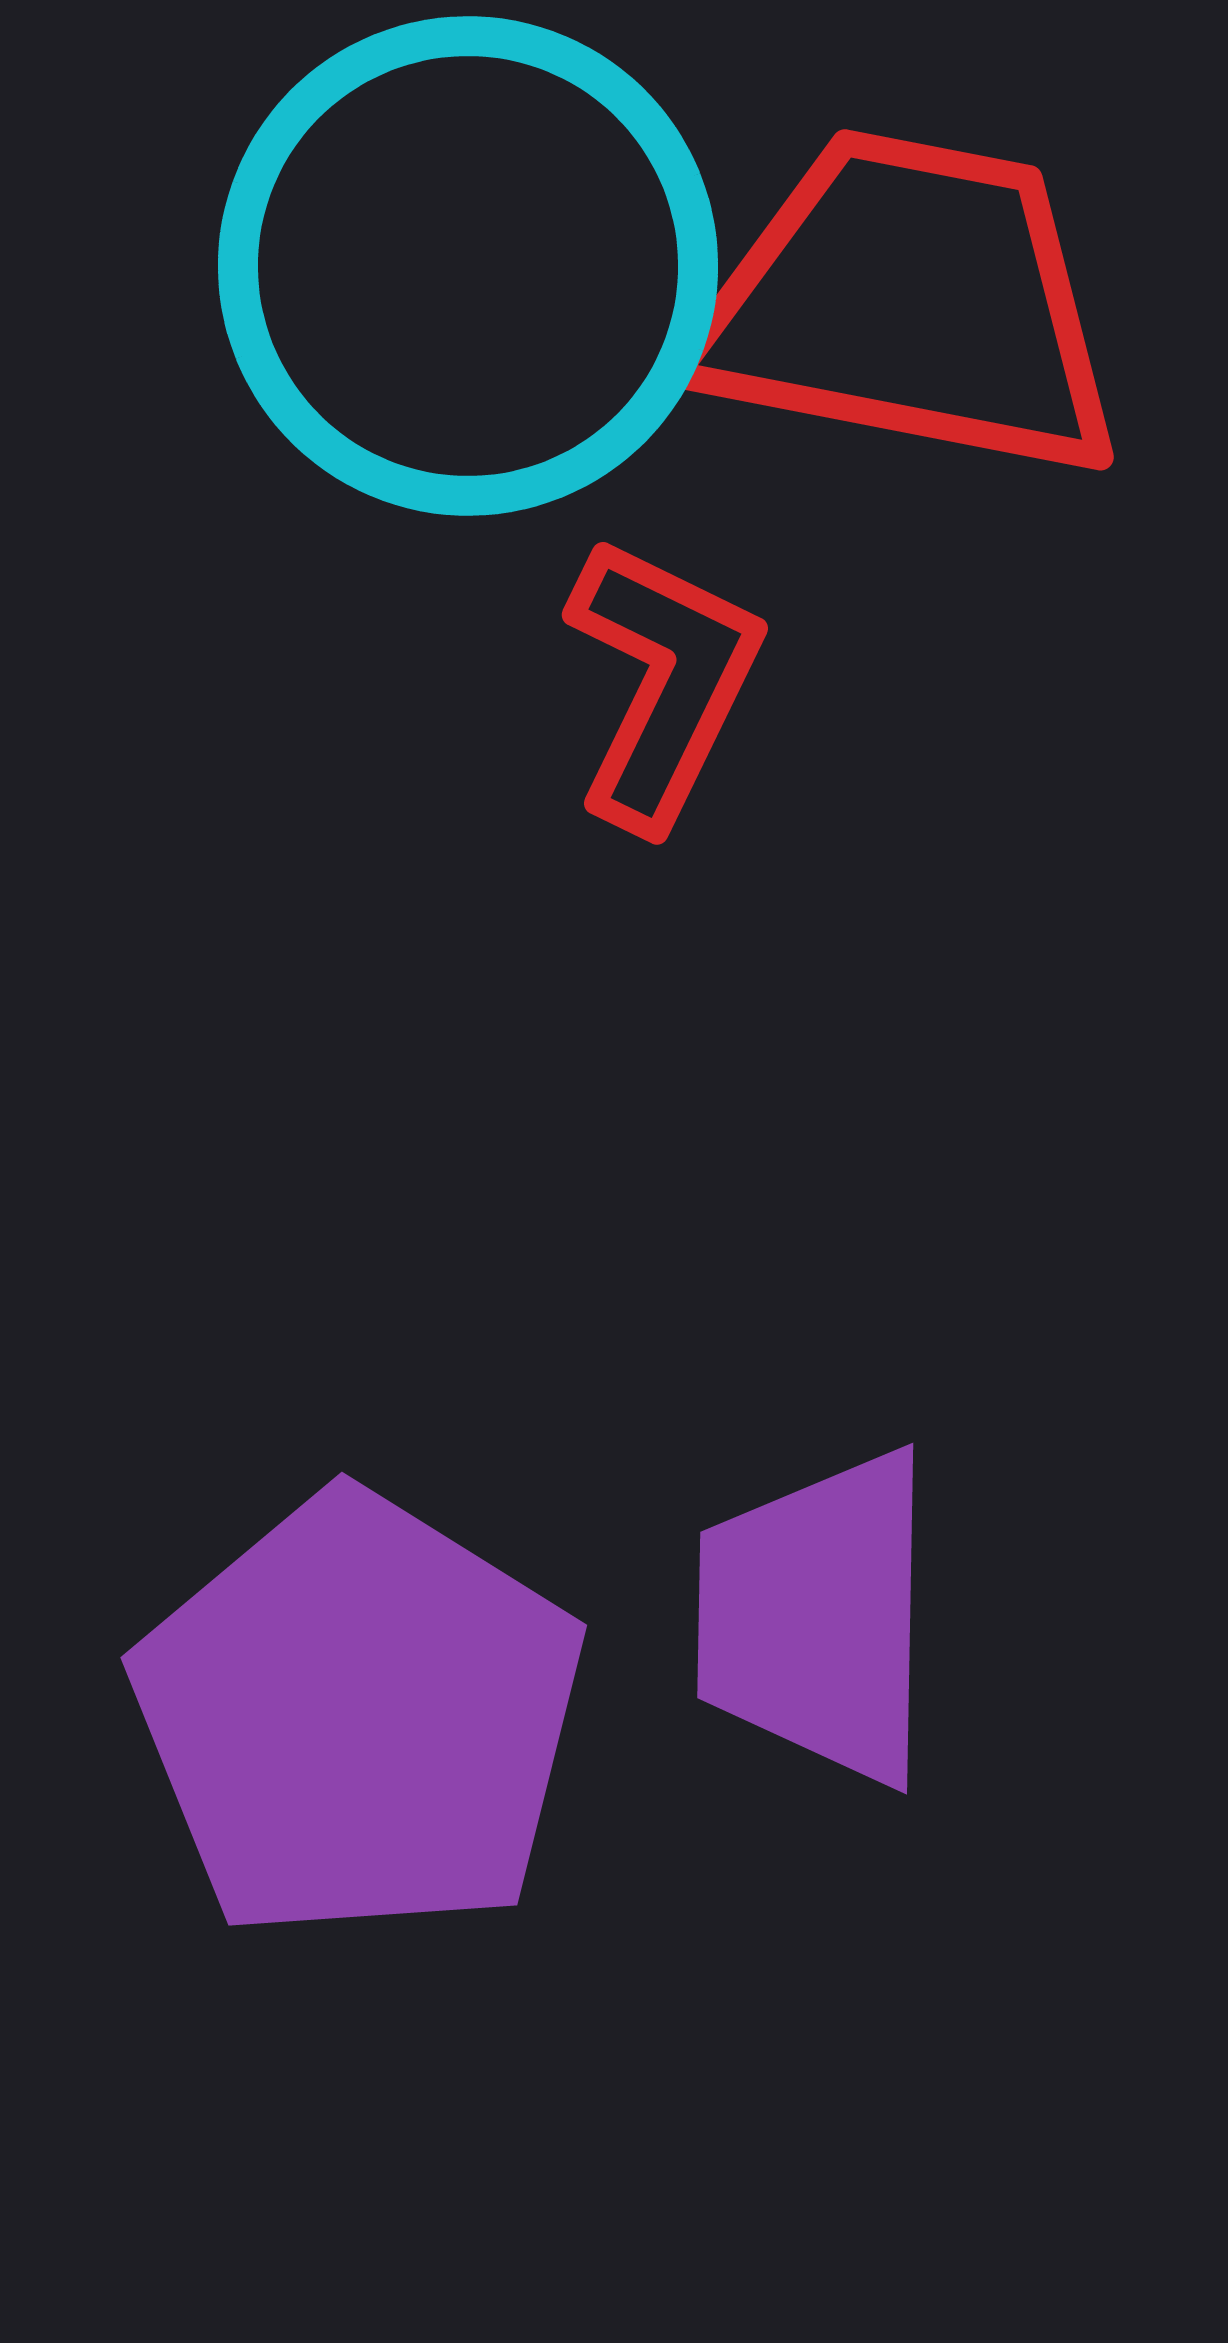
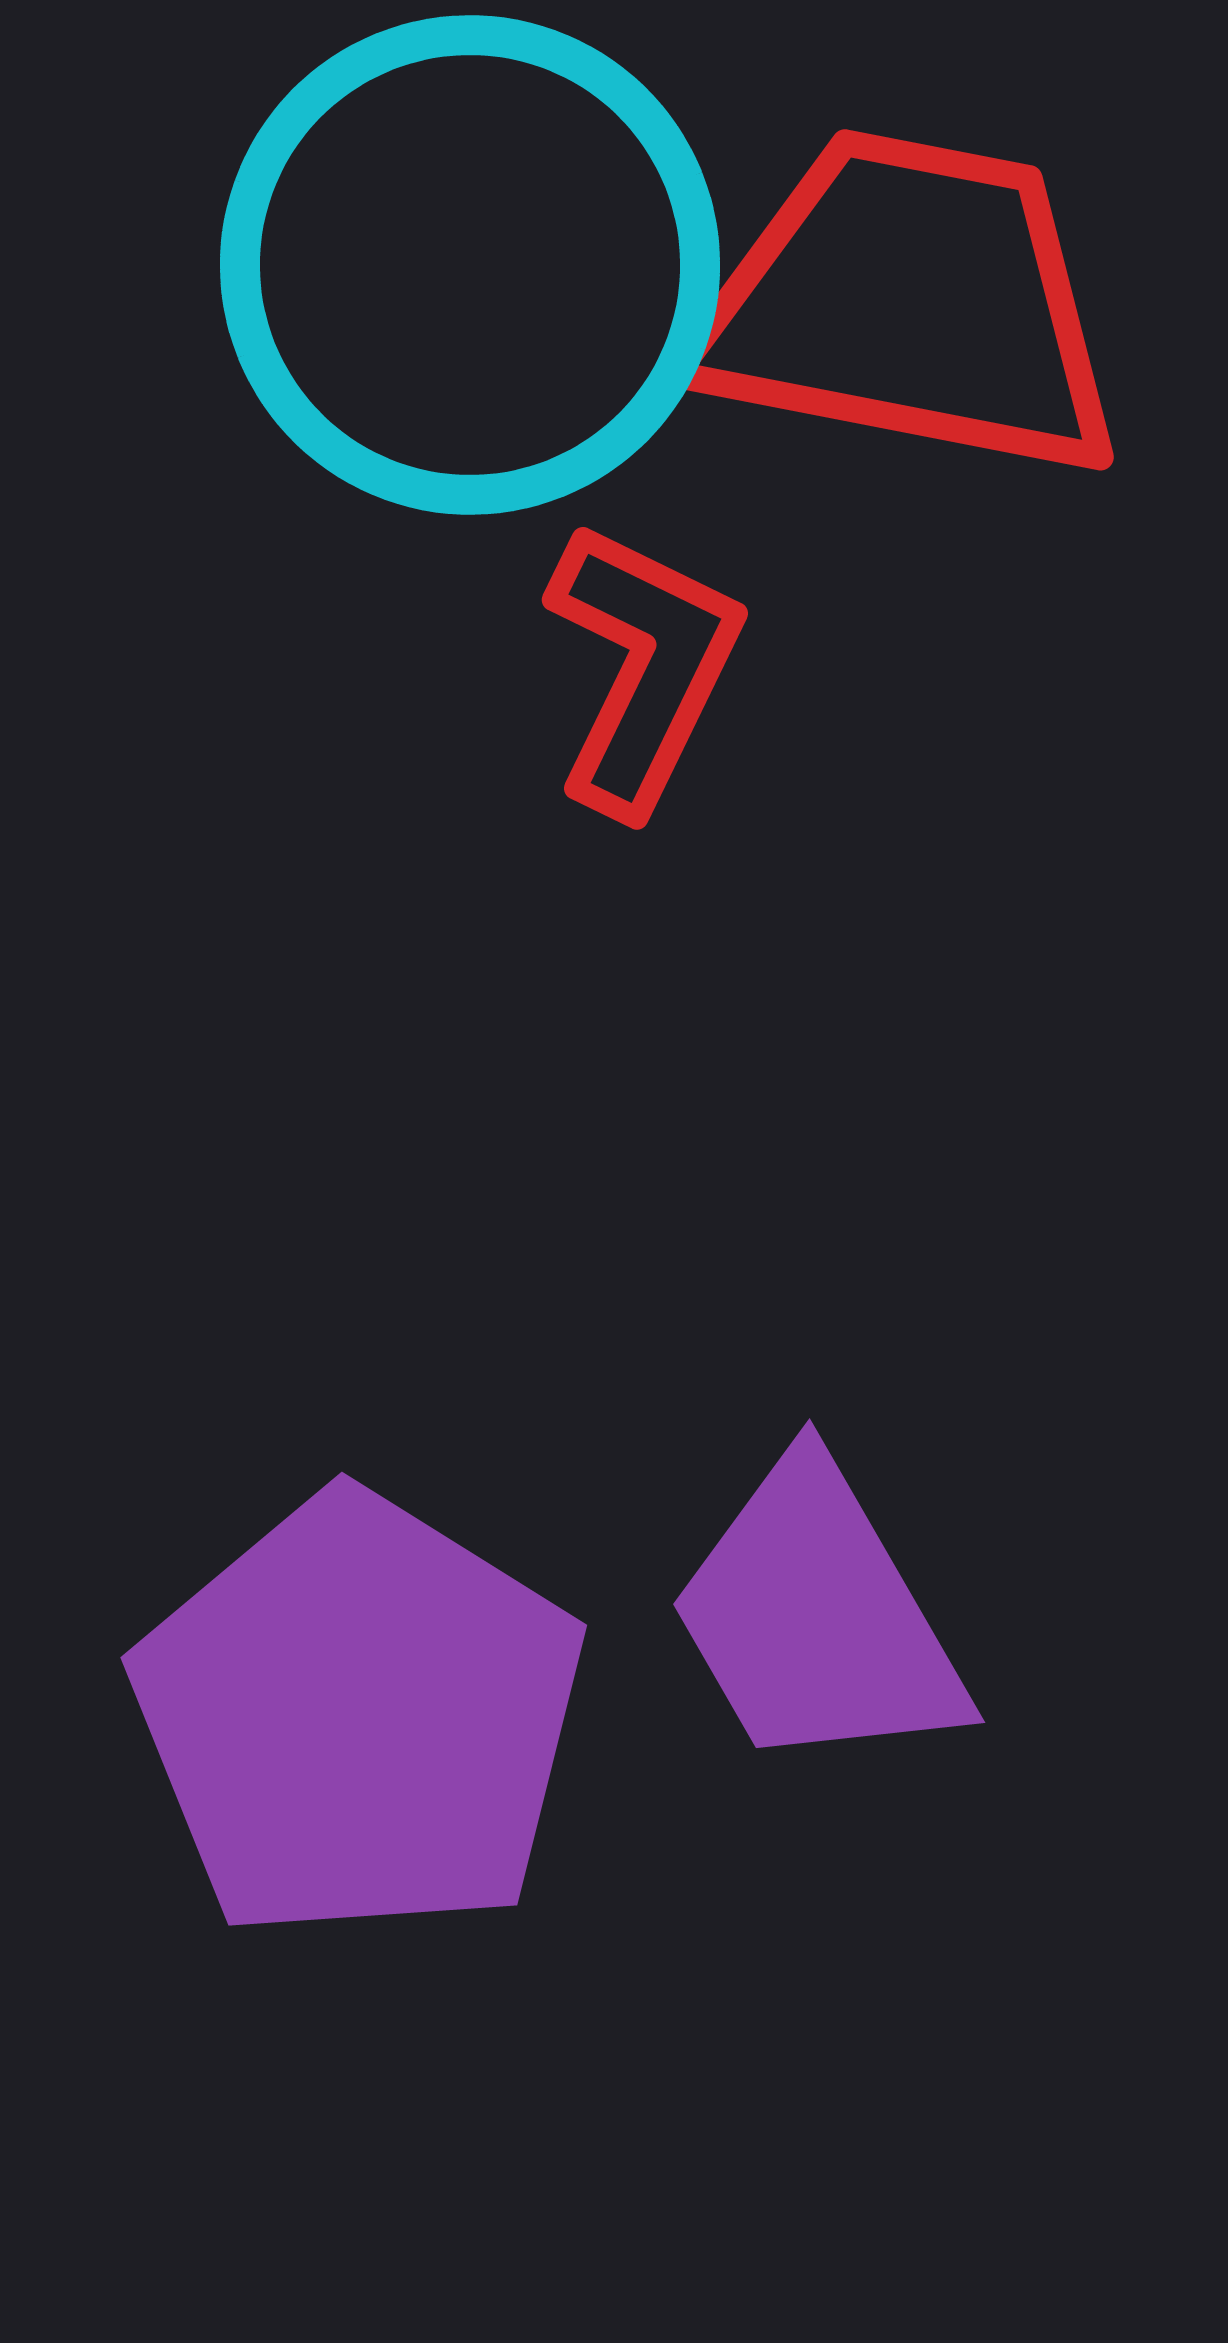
cyan circle: moved 2 px right, 1 px up
red L-shape: moved 20 px left, 15 px up
purple trapezoid: rotated 31 degrees counterclockwise
